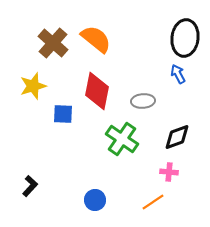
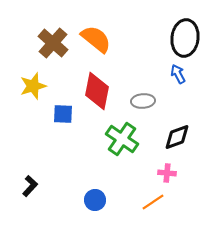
pink cross: moved 2 px left, 1 px down
